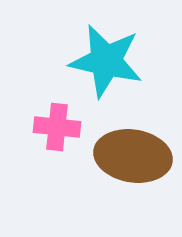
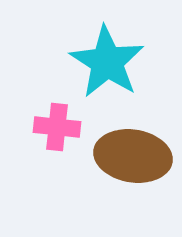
cyan star: moved 1 px right, 1 px down; rotated 20 degrees clockwise
